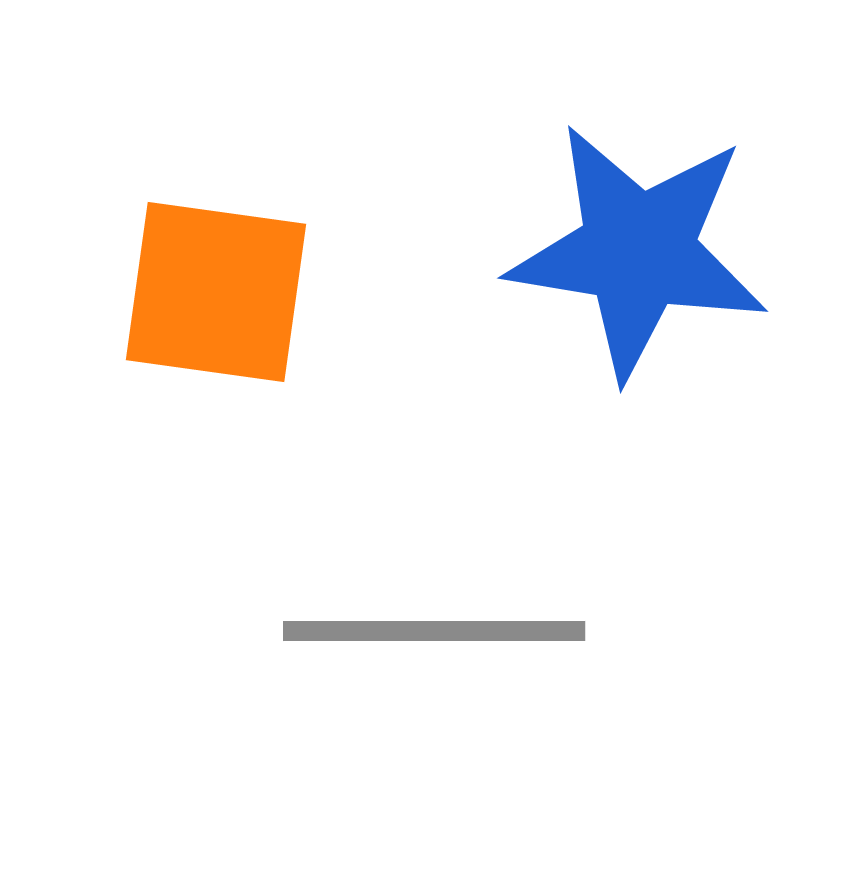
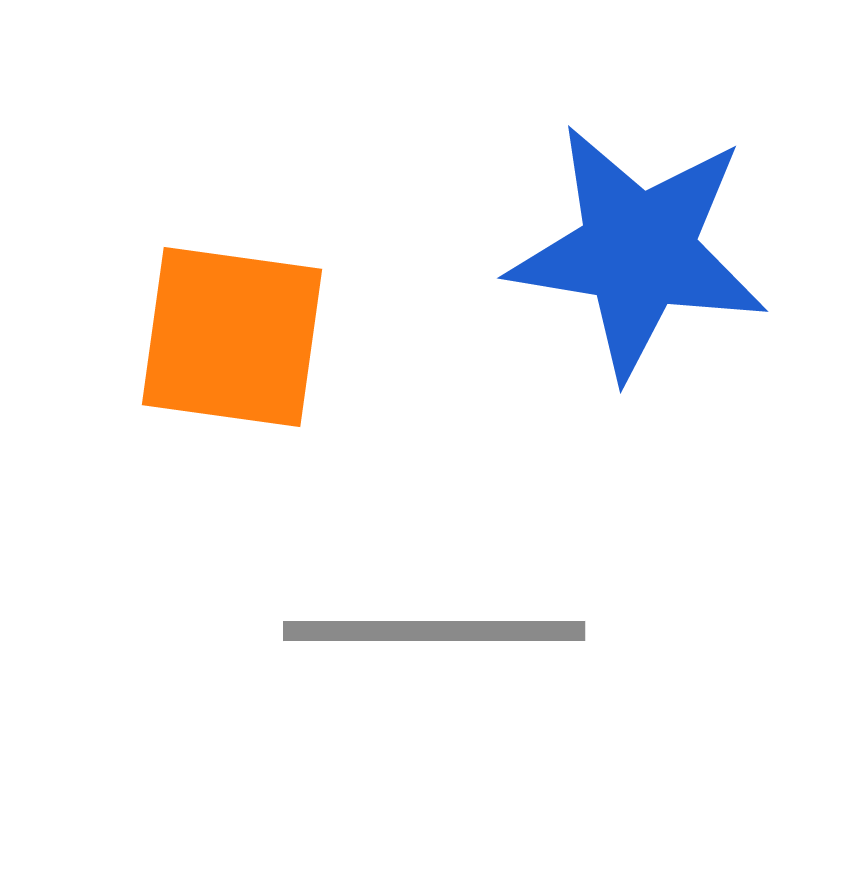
orange square: moved 16 px right, 45 px down
